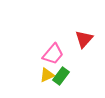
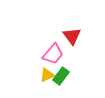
red triangle: moved 12 px left, 3 px up; rotated 18 degrees counterclockwise
